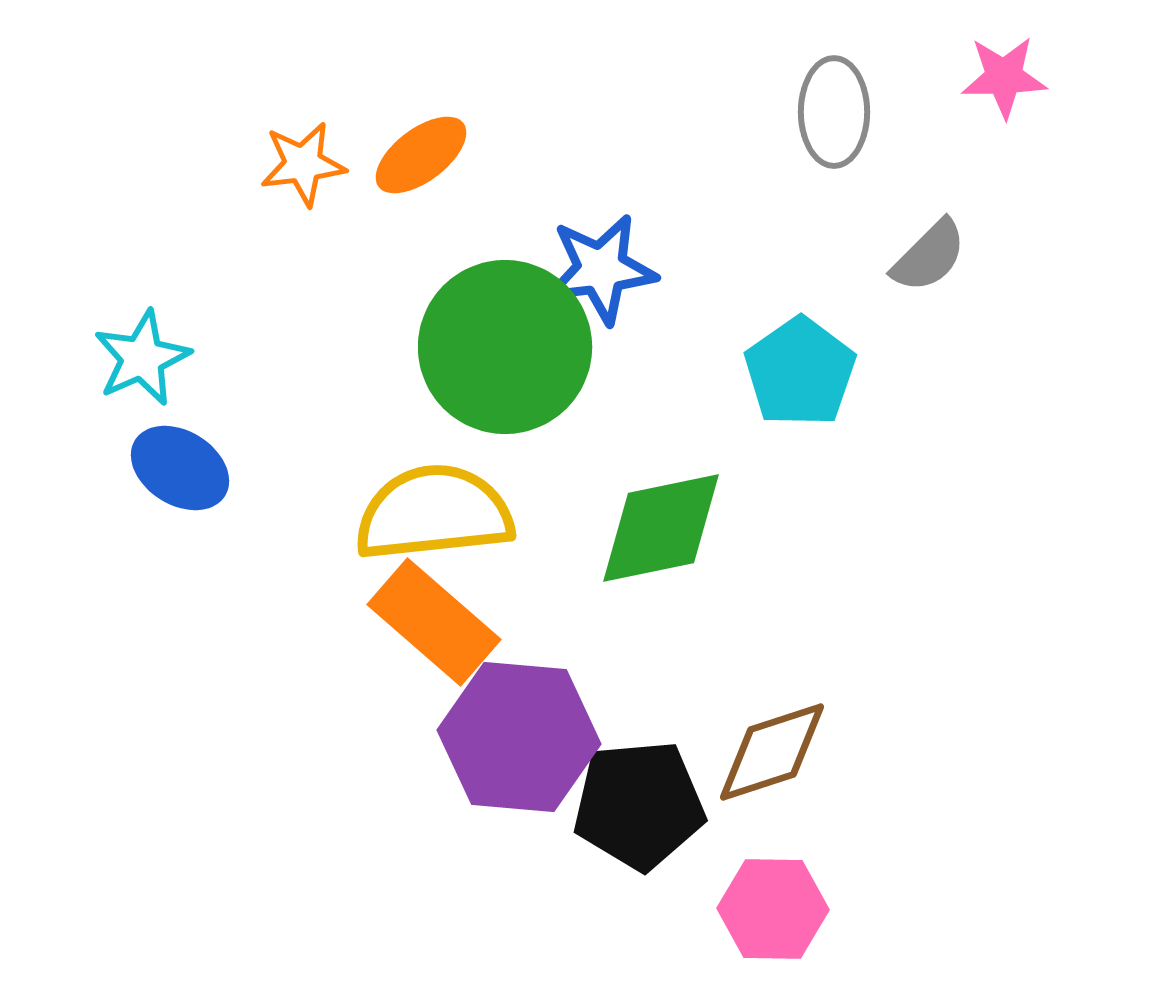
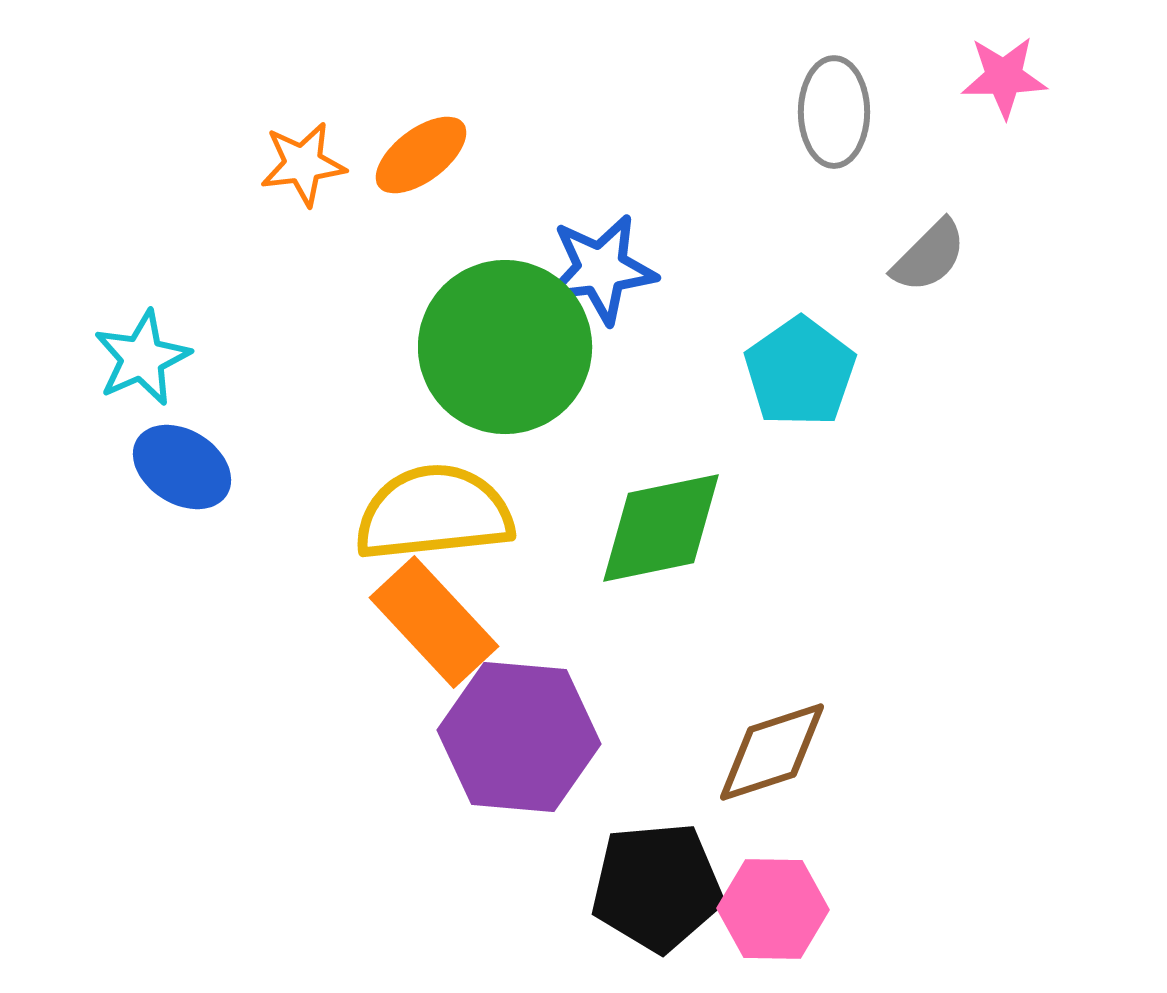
blue ellipse: moved 2 px right, 1 px up
orange rectangle: rotated 6 degrees clockwise
black pentagon: moved 18 px right, 82 px down
